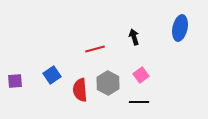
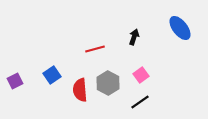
blue ellipse: rotated 50 degrees counterclockwise
black arrow: rotated 35 degrees clockwise
purple square: rotated 21 degrees counterclockwise
black line: moved 1 px right; rotated 36 degrees counterclockwise
